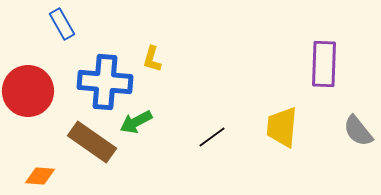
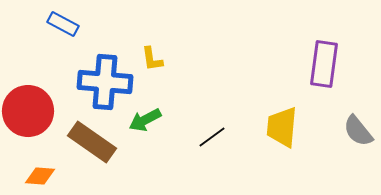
blue rectangle: moved 1 px right; rotated 32 degrees counterclockwise
yellow L-shape: rotated 24 degrees counterclockwise
purple rectangle: rotated 6 degrees clockwise
red circle: moved 20 px down
green arrow: moved 9 px right, 2 px up
